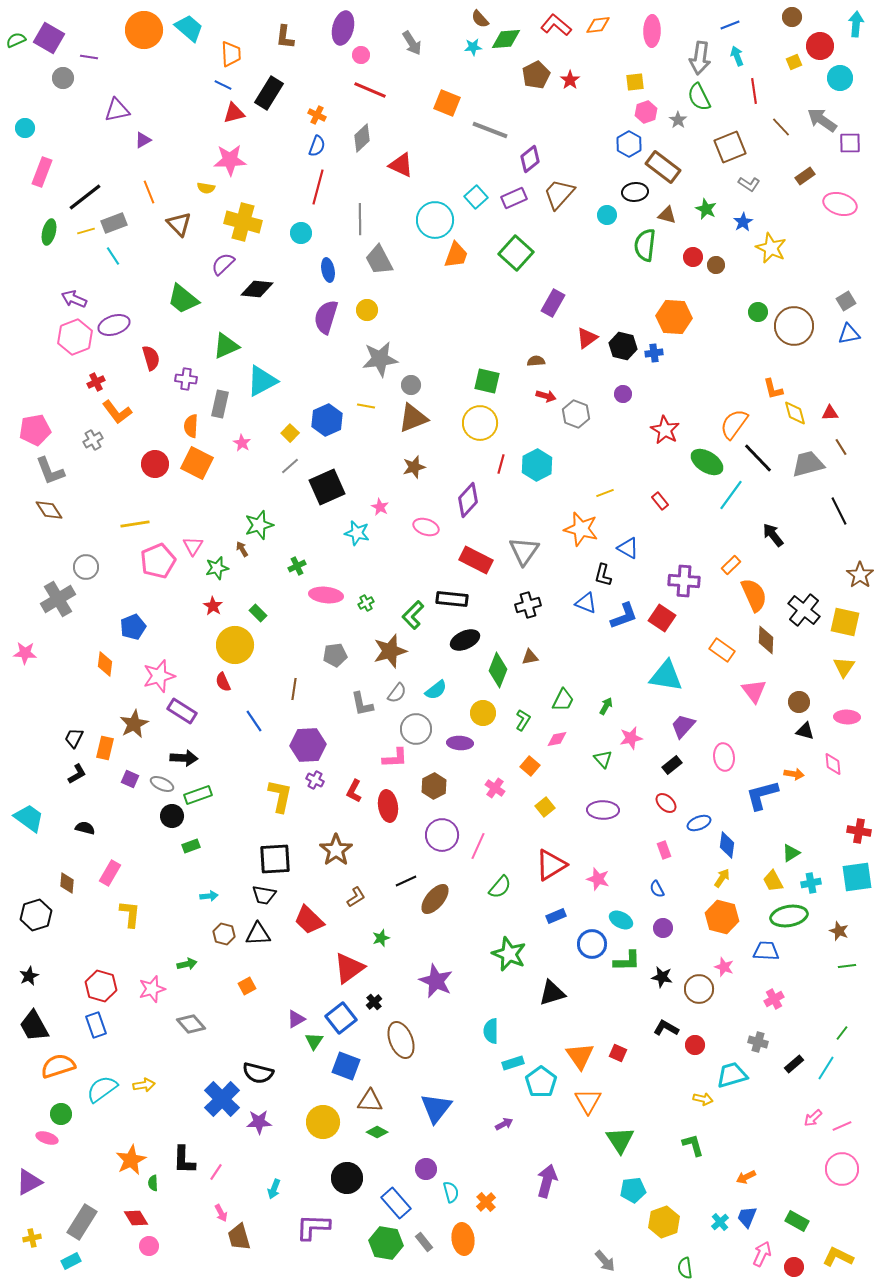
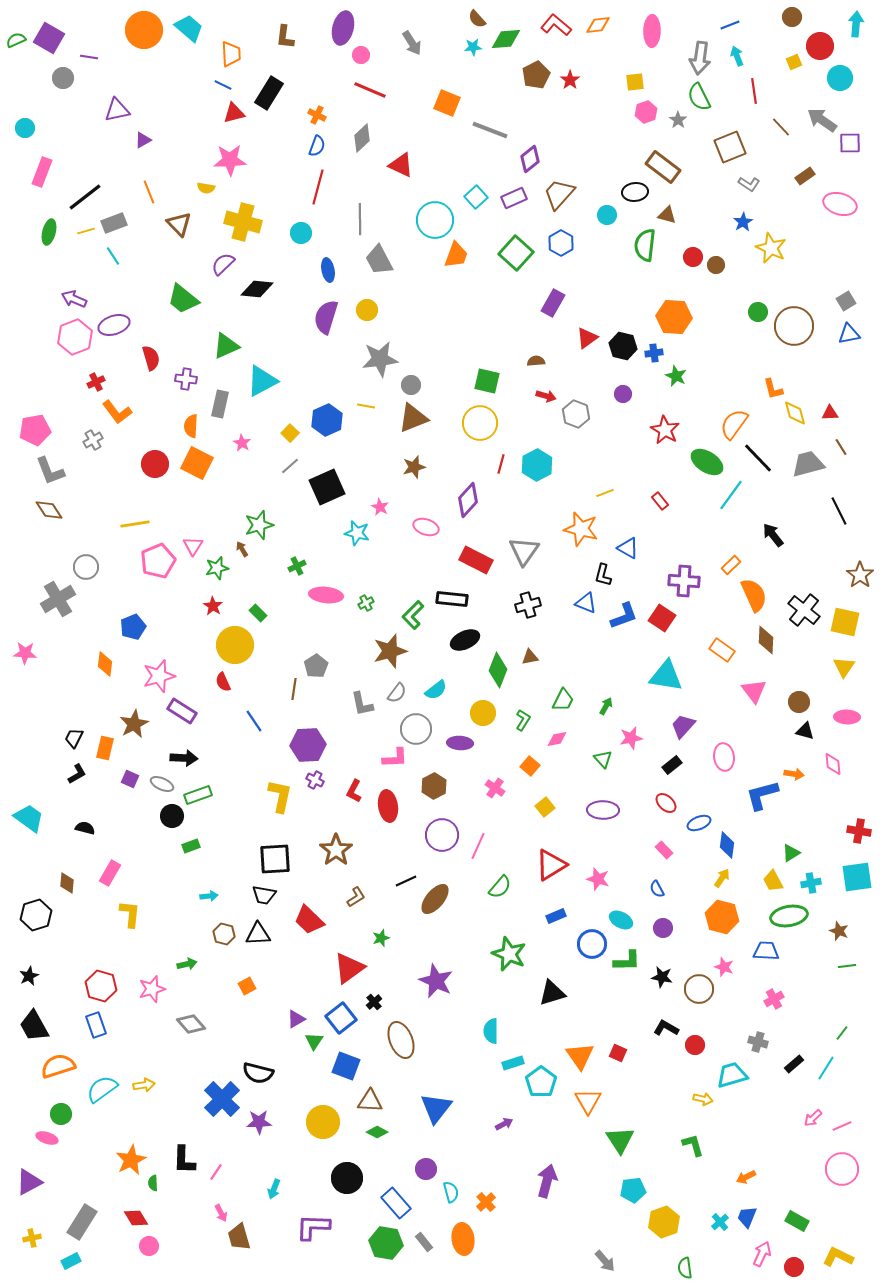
brown semicircle at (480, 19): moved 3 px left
blue hexagon at (629, 144): moved 68 px left, 99 px down
green star at (706, 209): moved 30 px left, 167 px down
gray pentagon at (335, 655): moved 19 px left, 11 px down; rotated 25 degrees counterclockwise
pink rectangle at (664, 850): rotated 24 degrees counterclockwise
